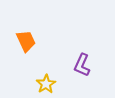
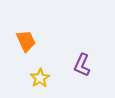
yellow star: moved 6 px left, 6 px up
